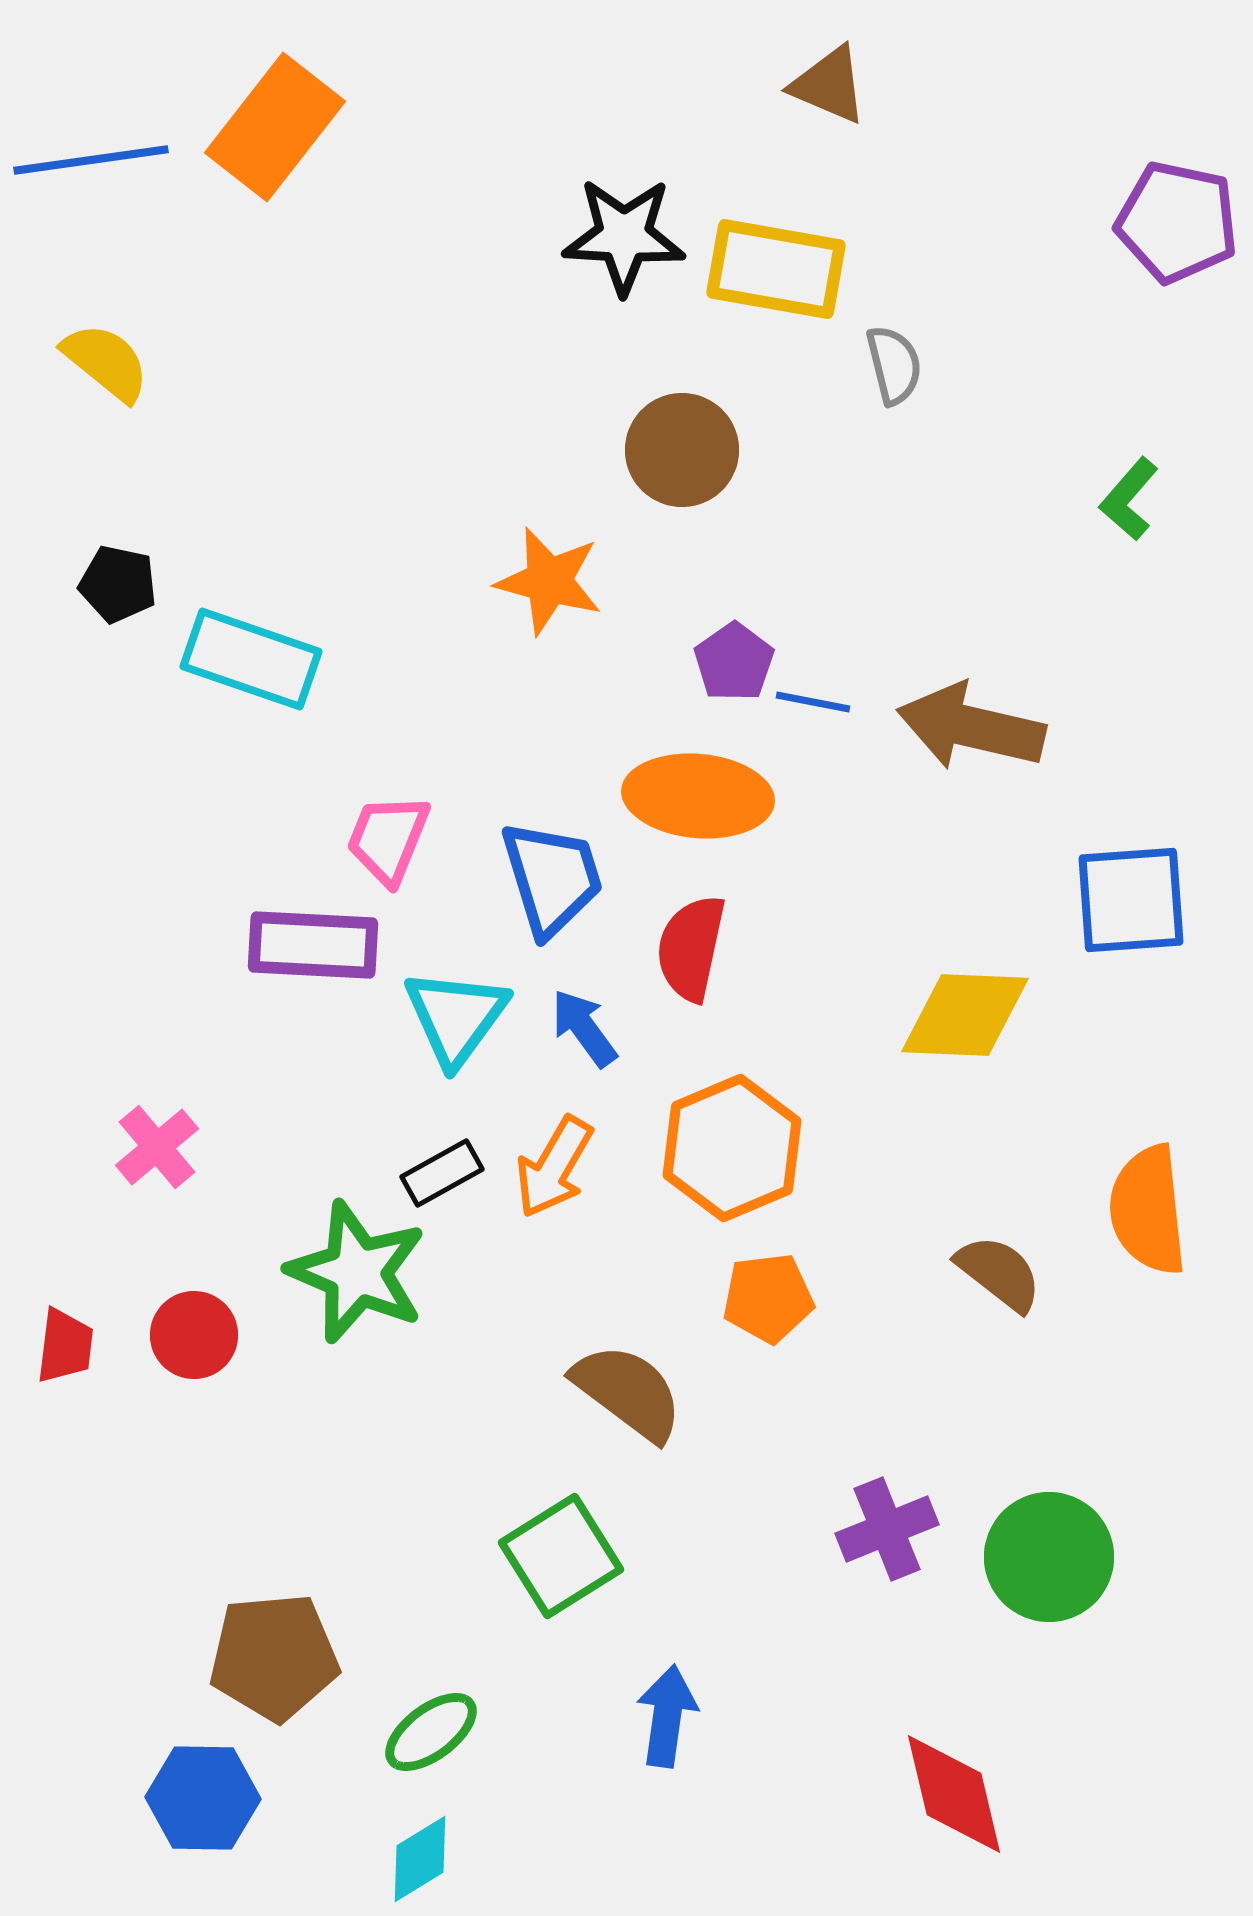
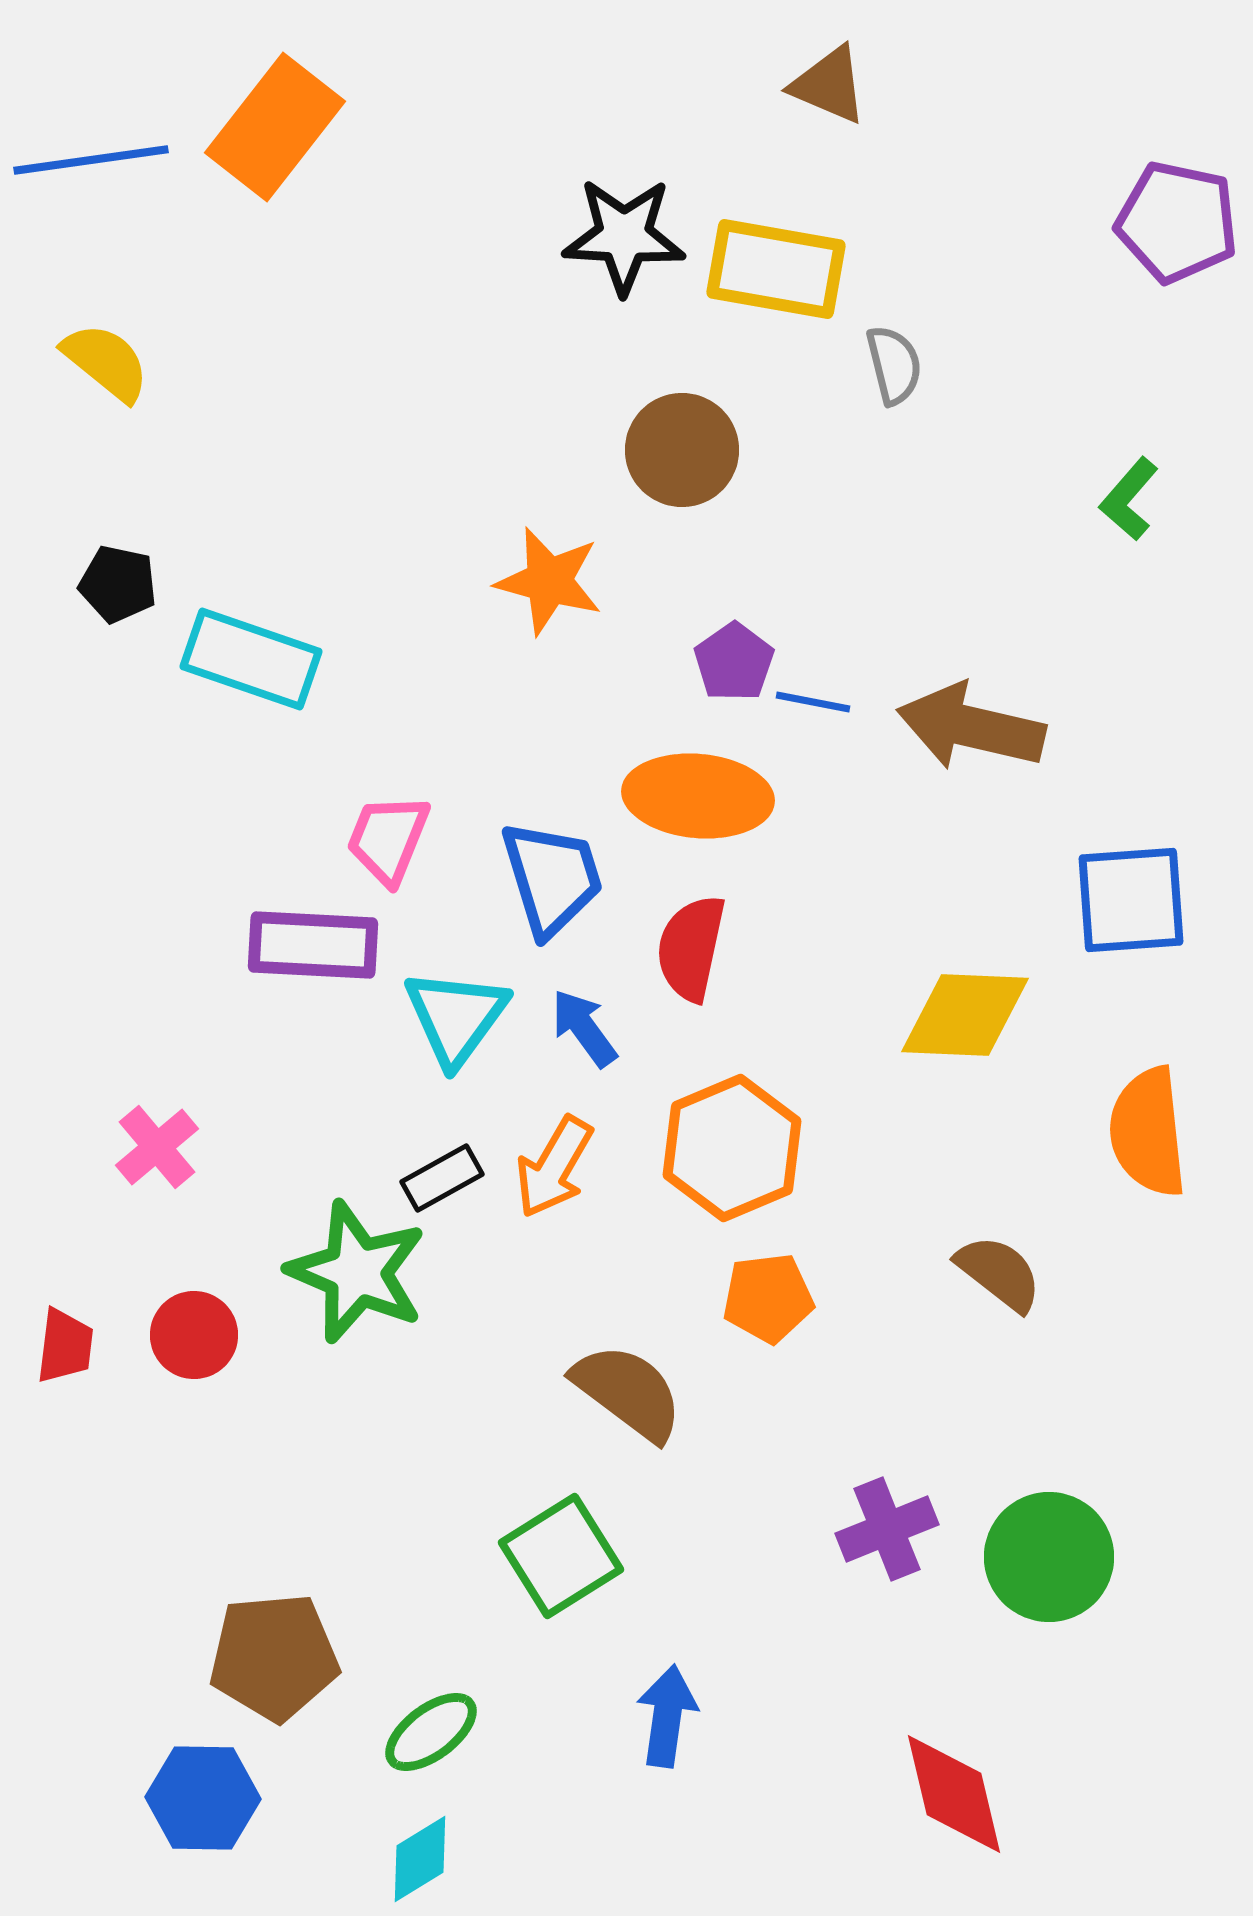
black rectangle at (442, 1173): moved 5 px down
orange semicircle at (1148, 1210): moved 78 px up
